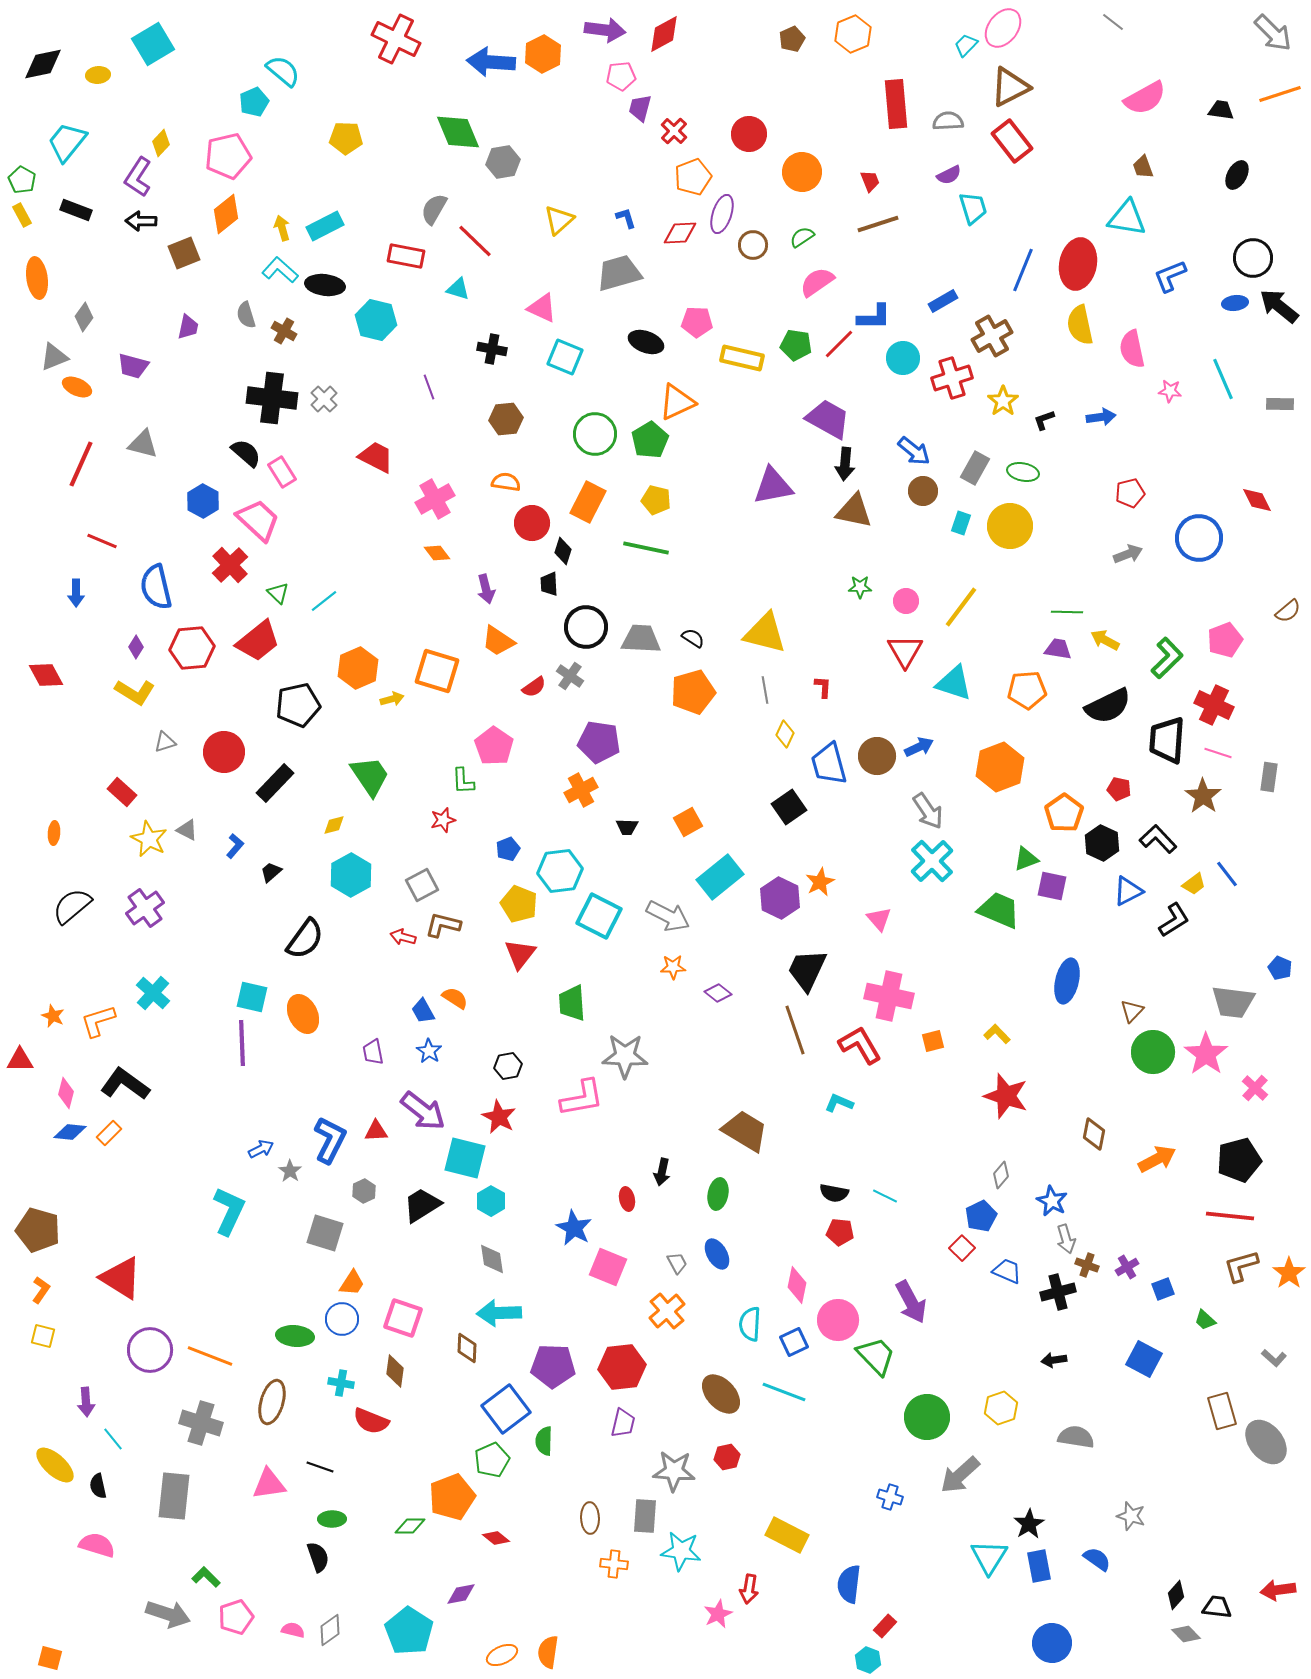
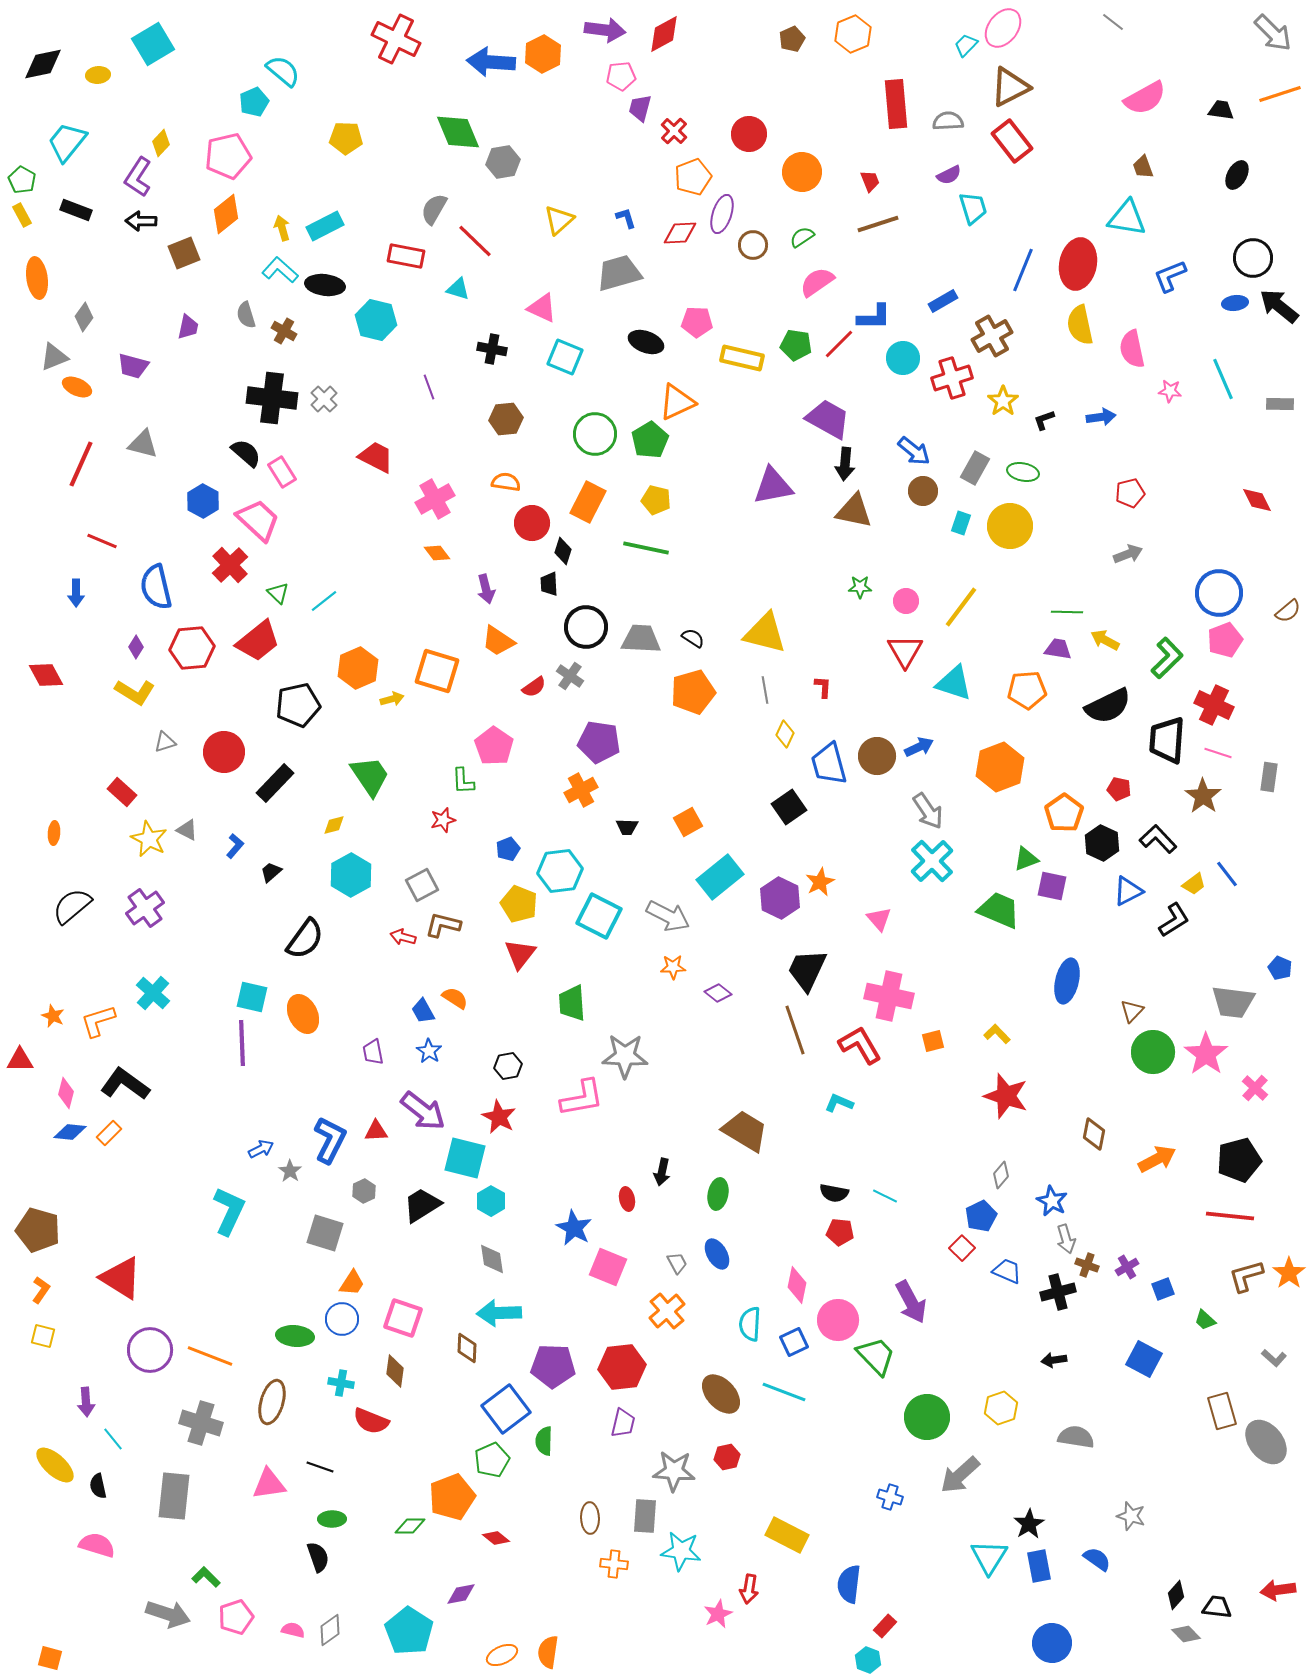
blue circle at (1199, 538): moved 20 px right, 55 px down
brown L-shape at (1241, 1266): moved 5 px right, 10 px down
